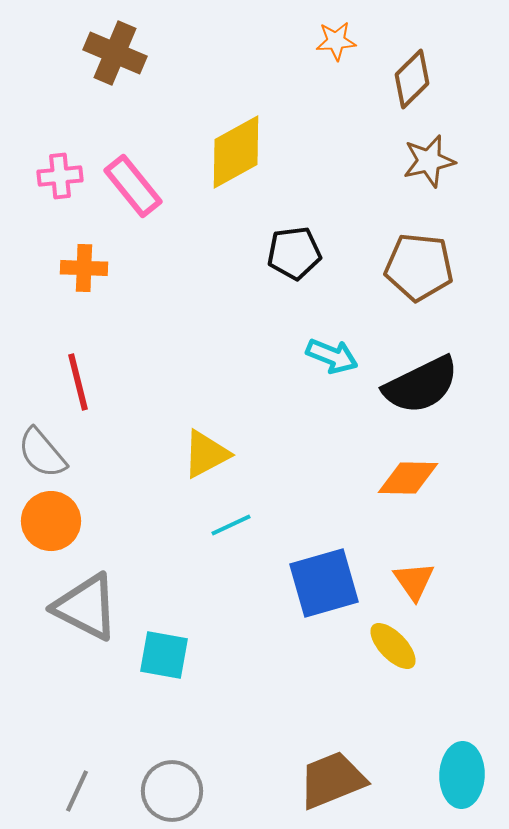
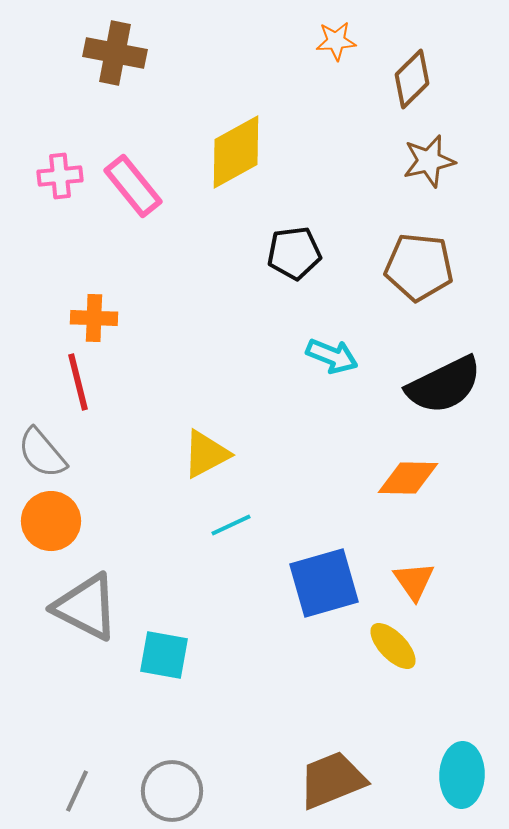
brown cross: rotated 12 degrees counterclockwise
orange cross: moved 10 px right, 50 px down
black semicircle: moved 23 px right
